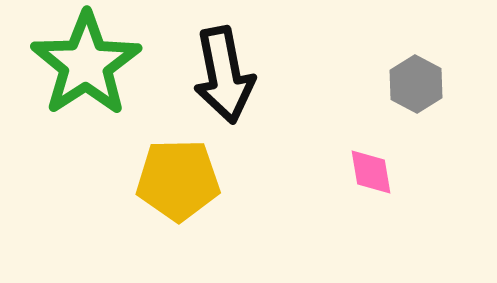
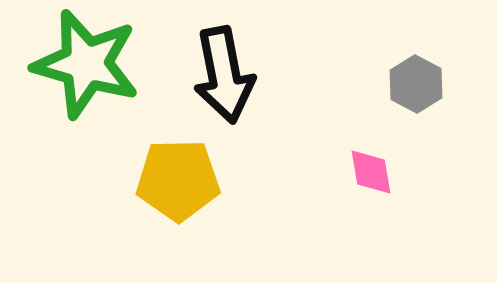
green star: rotated 23 degrees counterclockwise
